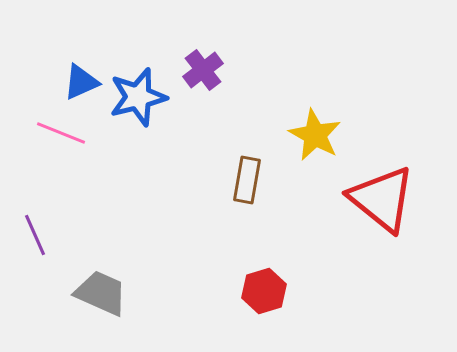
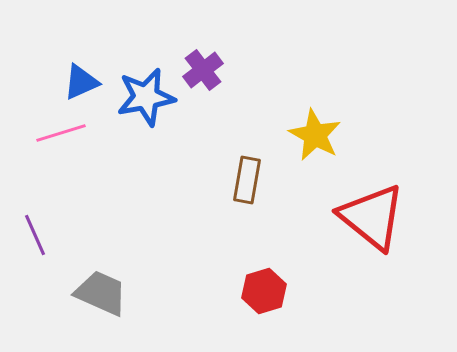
blue star: moved 8 px right; rotated 4 degrees clockwise
pink line: rotated 39 degrees counterclockwise
red triangle: moved 10 px left, 18 px down
